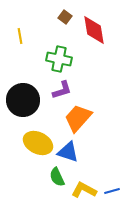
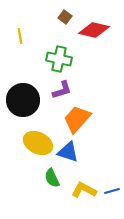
red diamond: rotated 68 degrees counterclockwise
orange trapezoid: moved 1 px left, 1 px down
green semicircle: moved 5 px left, 1 px down
